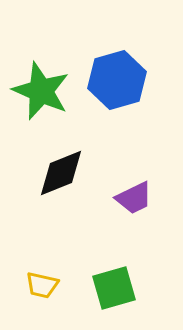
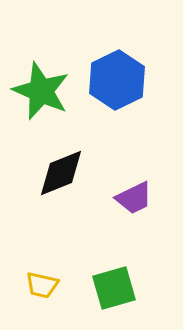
blue hexagon: rotated 10 degrees counterclockwise
